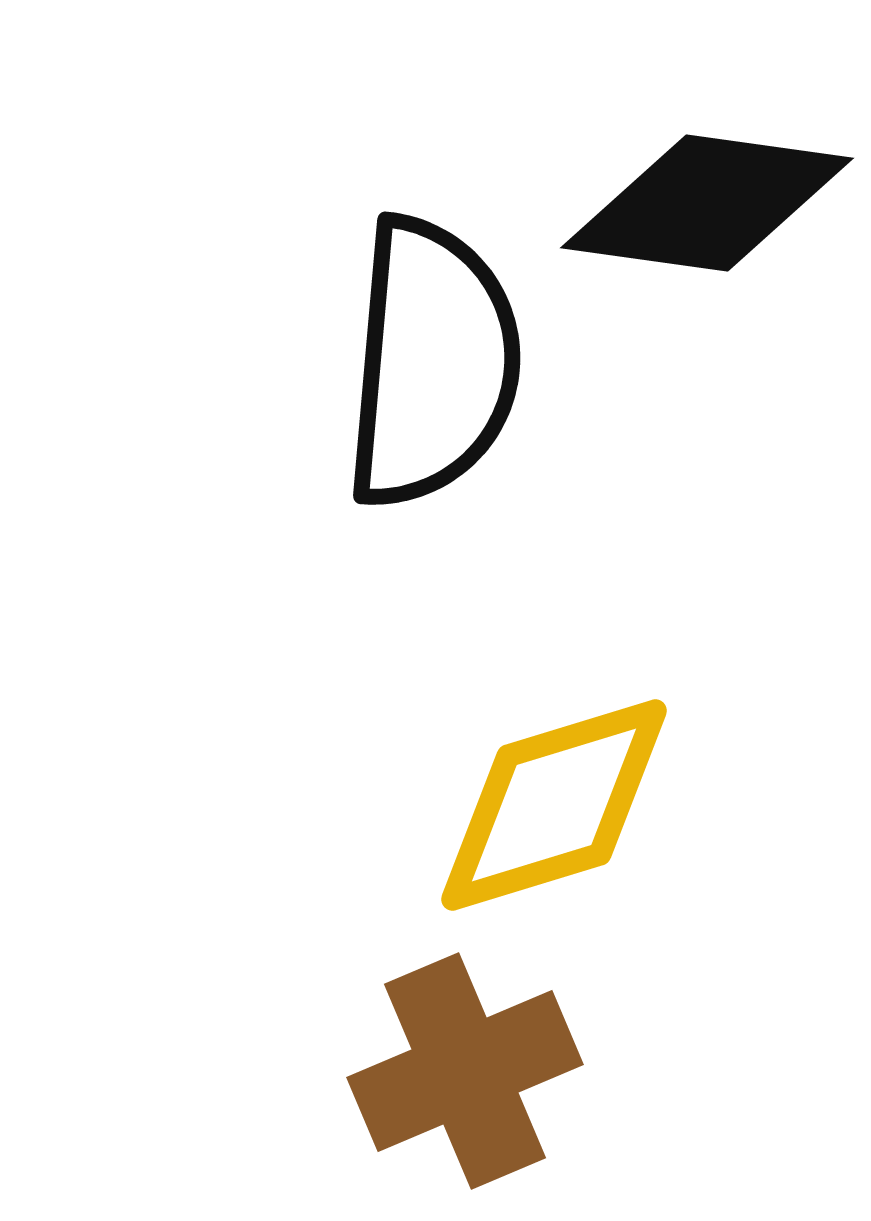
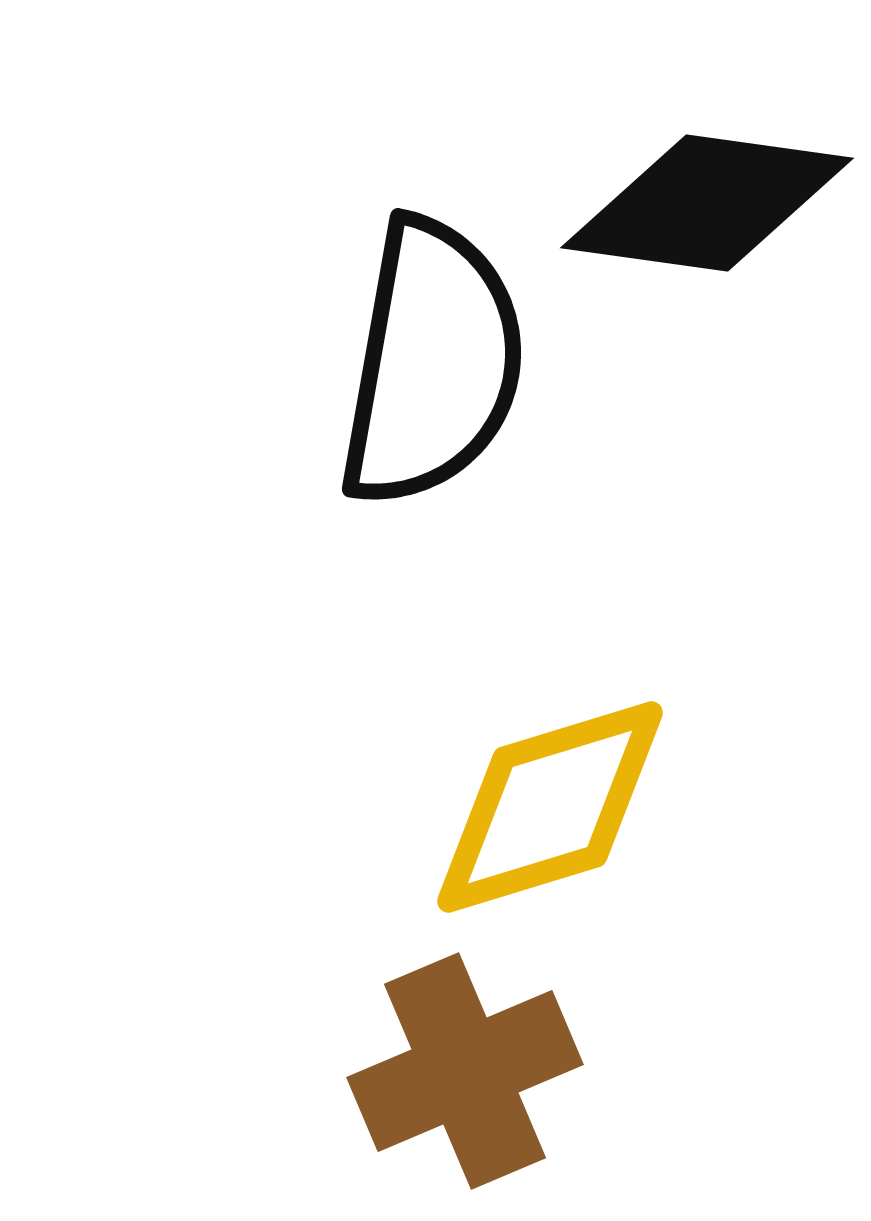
black semicircle: rotated 5 degrees clockwise
yellow diamond: moved 4 px left, 2 px down
